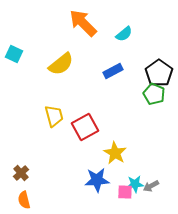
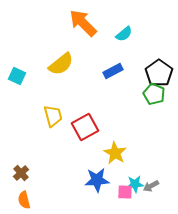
cyan square: moved 3 px right, 22 px down
yellow trapezoid: moved 1 px left
